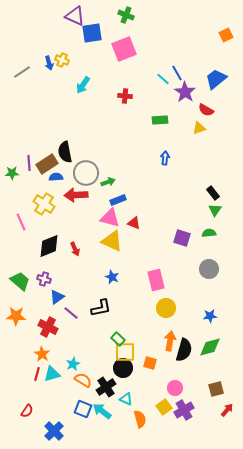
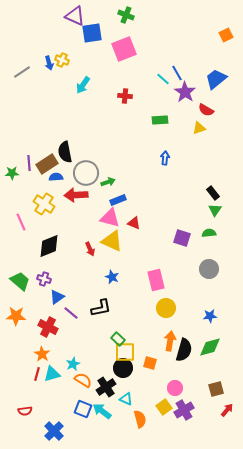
red arrow at (75, 249): moved 15 px right
red semicircle at (27, 411): moved 2 px left; rotated 48 degrees clockwise
